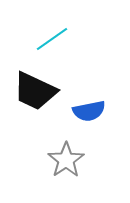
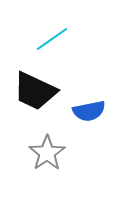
gray star: moved 19 px left, 7 px up
